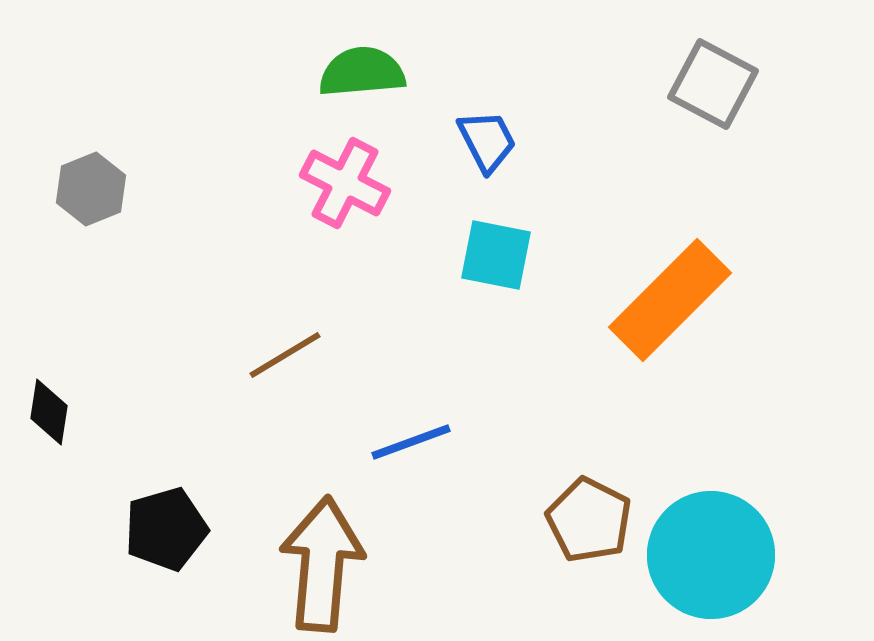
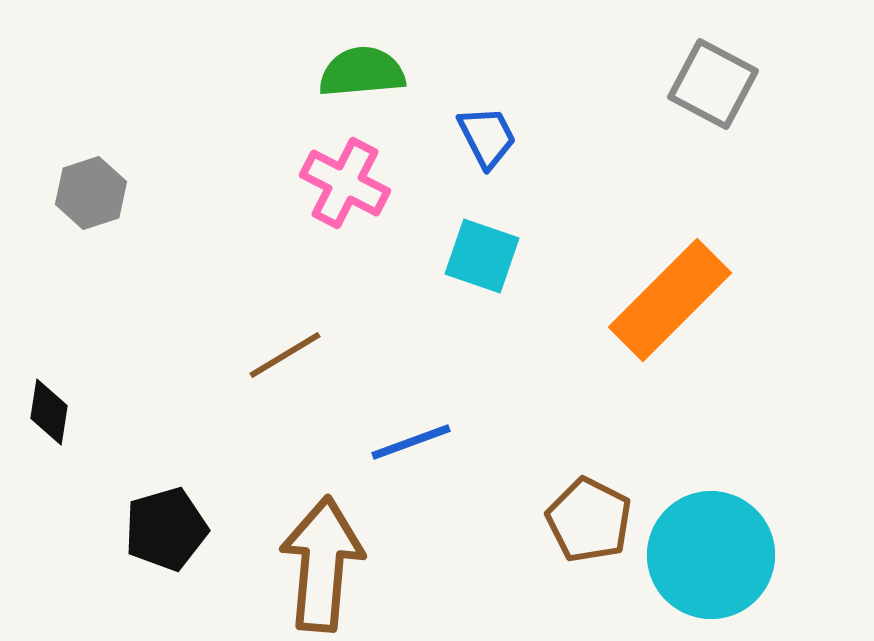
blue trapezoid: moved 4 px up
gray hexagon: moved 4 px down; rotated 4 degrees clockwise
cyan square: moved 14 px left, 1 px down; rotated 8 degrees clockwise
